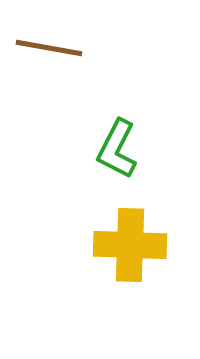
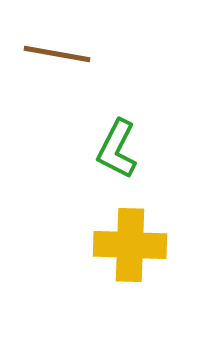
brown line: moved 8 px right, 6 px down
